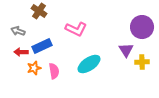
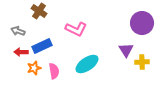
purple circle: moved 4 px up
cyan ellipse: moved 2 px left
